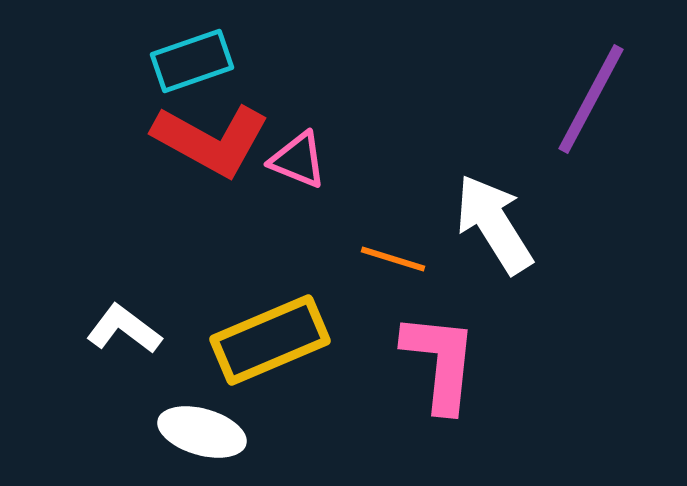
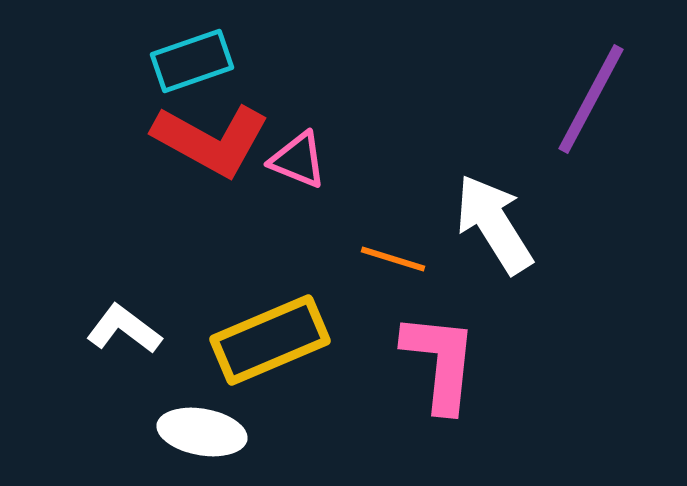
white ellipse: rotated 6 degrees counterclockwise
